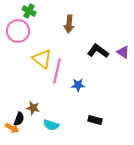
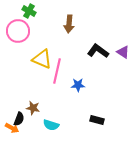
yellow triangle: rotated 15 degrees counterclockwise
black rectangle: moved 2 px right
